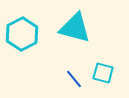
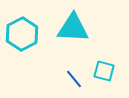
cyan triangle: moved 2 px left; rotated 12 degrees counterclockwise
cyan square: moved 1 px right, 2 px up
